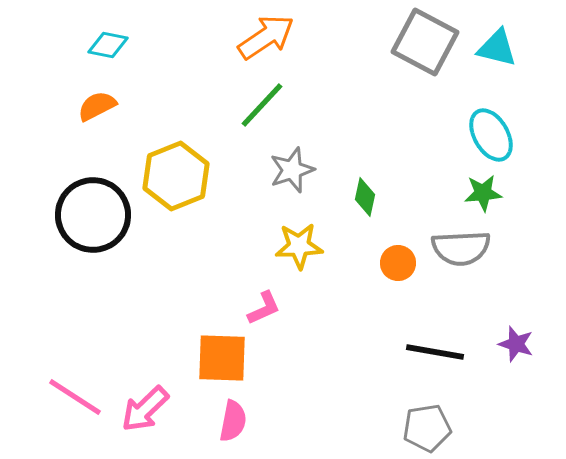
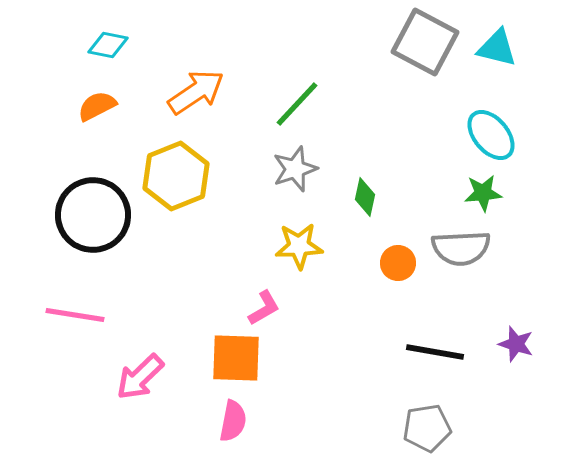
orange arrow: moved 70 px left, 55 px down
green line: moved 35 px right, 1 px up
cyan ellipse: rotated 10 degrees counterclockwise
gray star: moved 3 px right, 1 px up
pink L-shape: rotated 6 degrees counterclockwise
orange square: moved 14 px right
pink line: moved 82 px up; rotated 24 degrees counterclockwise
pink arrow: moved 5 px left, 32 px up
